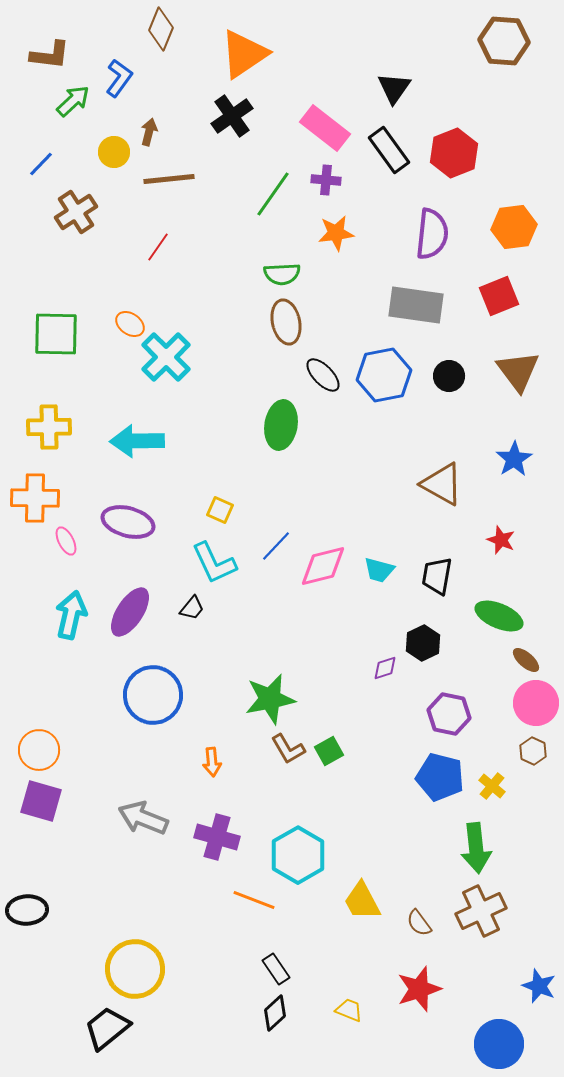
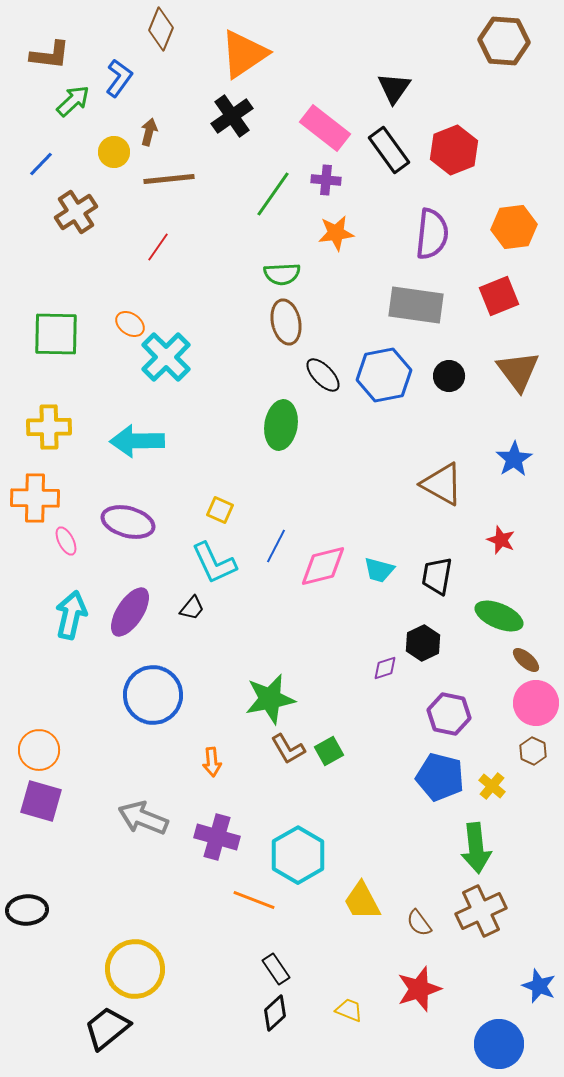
red hexagon at (454, 153): moved 3 px up
blue line at (276, 546): rotated 16 degrees counterclockwise
